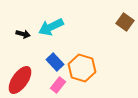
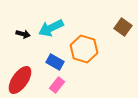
brown square: moved 2 px left, 5 px down
cyan arrow: moved 1 px down
blue rectangle: rotated 18 degrees counterclockwise
orange hexagon: moved 2 px right, 19 px up
pink rectangle: moved 1 px left
